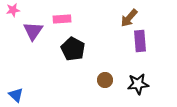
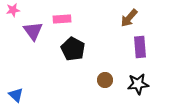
purple triangle: rotated 10 degrees counterclockwise
purple rectangle: moved 6 px down
